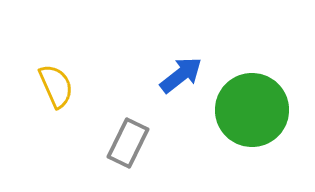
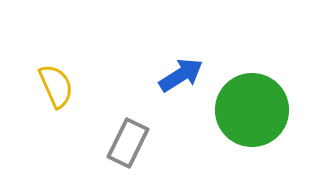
blue arrow: rotated 6 degrees clockwise
